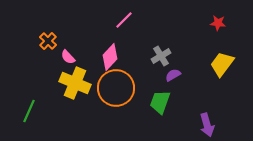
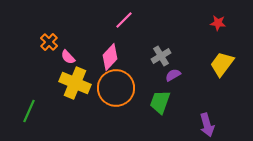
orange cross: moved 1 px right, 1 px down
